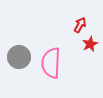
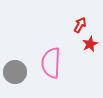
gray circle: moved 4 px left, 15 px down
